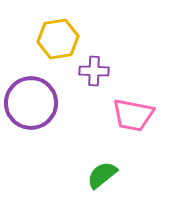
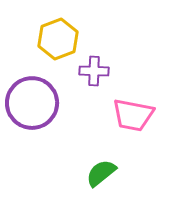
yellow hexagon: rotated 12 degrees counterclockwise
purple circle: moved 1 px right
green semicircle: moved 1 px left, 2 px up
